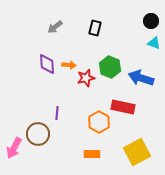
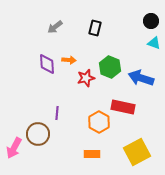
orange arrow: moved 5 px up
